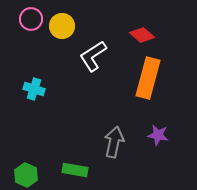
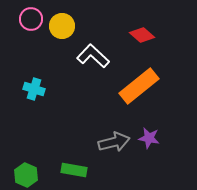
white L-shape: rotated 76 degrees clockwise
orange rectangle: moved 9 px left, 8 px down; rotated 36 degrees clockwise
purple star: moved 9 px left, 3 px down
gray arrow: rotated 64 degrees clockwise
green rectangle: moved 1 px left
